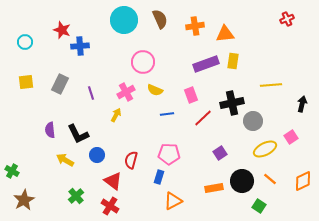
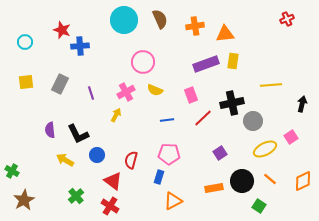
blue line at (167, 114): moved 6 px down
